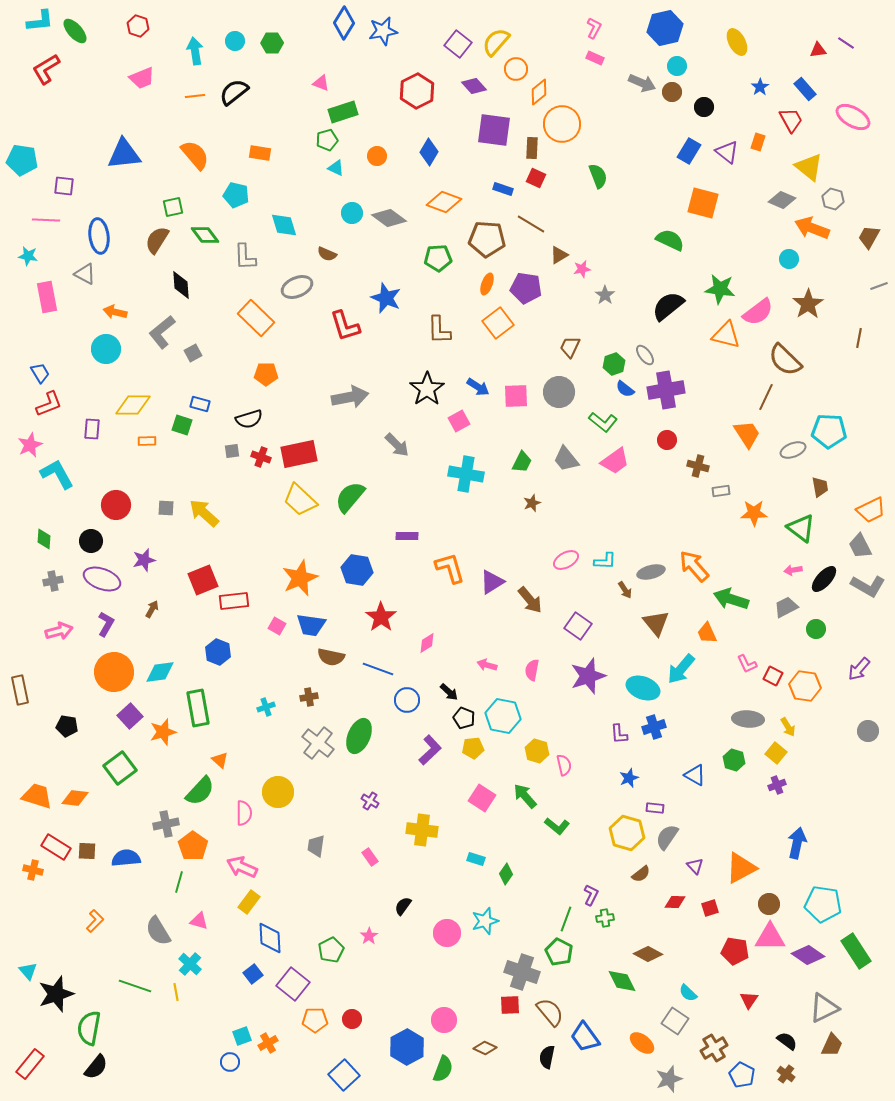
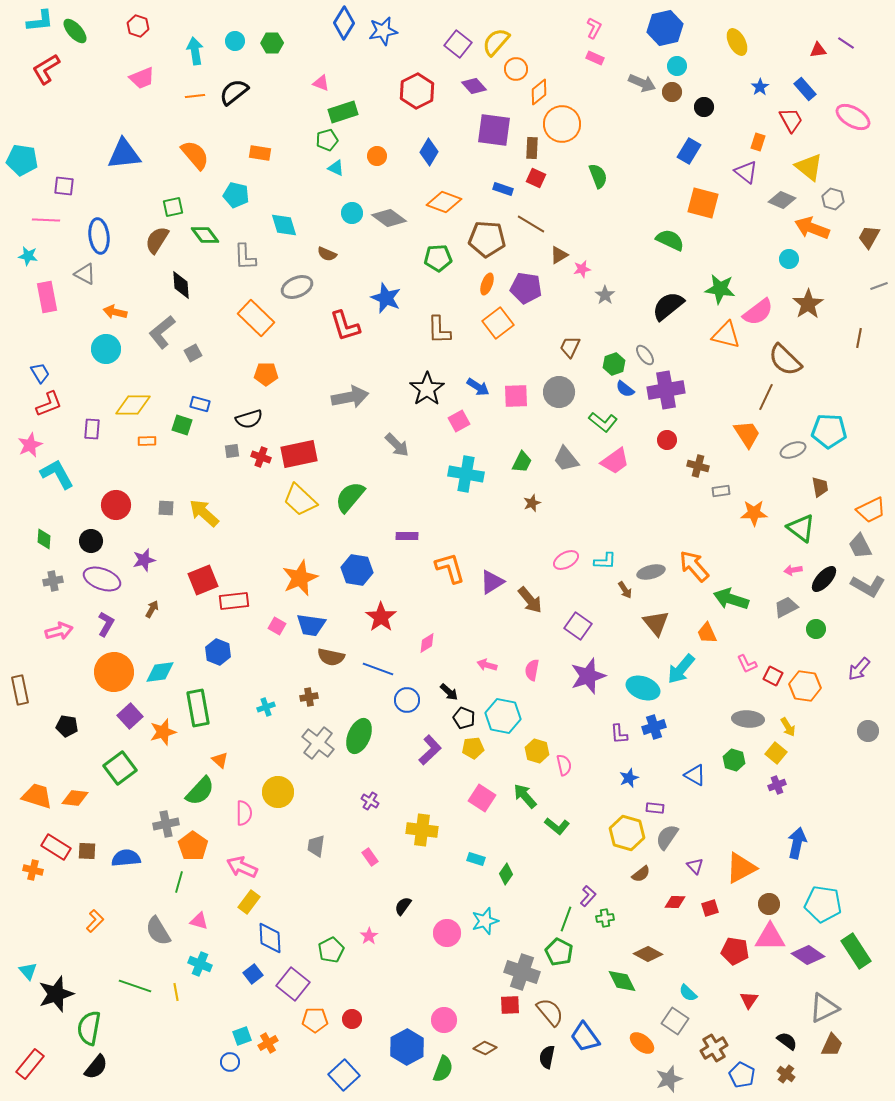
purple triangle at (727, 152): moved 19 px right, 20 px down
purple L-shape at (591, 895): moved 3 px left, 1 px down; rotated 15 degrees clockwise
cyan cross at (190, 964): moved 10 px right; rotated 20 degrees counterclockwise
